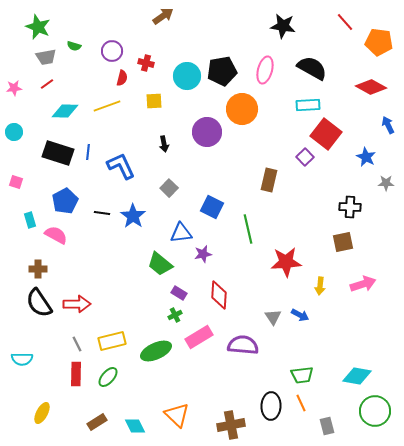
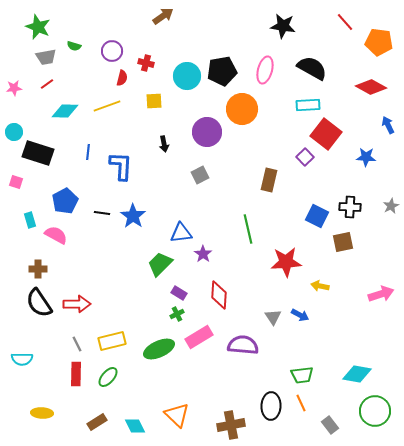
black rectangle at (58, 153): moved 20 px left
blue star at (366, 157): rotated 24 degrees counterclockwise
blue L-shape at (121, 166): rotated 28 degrees clockwise
gray star at (386, 183): moved 5 px right, 23 px down; rotated 28 degrees counterclockwise
gray square at (169, 188): moved 31 px right, 13 px up; rotated 18 degrees clockwise
blue square at (212, 207): moved 105 px right, 9 px down
purple star at (203, 254): rotated 24 degrees counterclockwise
green trapezoid at (160, 264): rotated 96 degrees clockwise
pink arrow at (363, 284): moved 18 px right, 10 px down
yellow arrow at (320, 286): rotated 96 degrees clockwise
green cross at (175, 315): moved 2 px right, 1 px up
green ellipse at (156, 351): moved 3 px right, 2 px up
cyan diamond at (357, 376): moved 2 px up
yellow ellipse at (42, 413): rotated 65 degrees clockwise
gray rectangle at (327, 426): moved 3 px right, 1 px up; rotated 24 degrees counterclockwise
